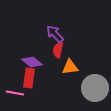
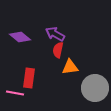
purple arrow: rotated 18 degrees counterclockwise
purple diamond: moved 12 px left, 25 px up
